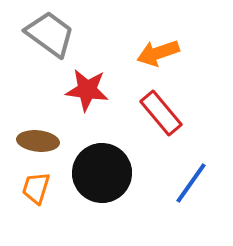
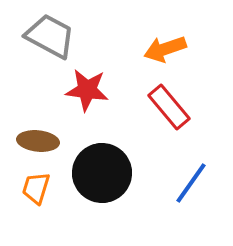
gray trapezoid: moved 2 px down; rotated 8 degrees counterclockwise
orange arrow: moved 7 px right, 4 px up
red rectangle: moved 8 px right, 6 px up
